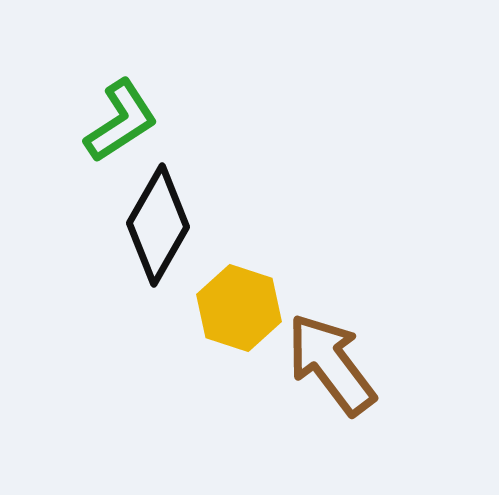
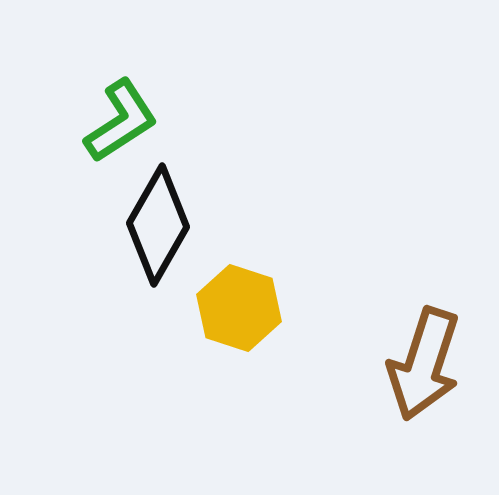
brown arrow: moved 93 px right; rotated 125 degrees counterclockwise
